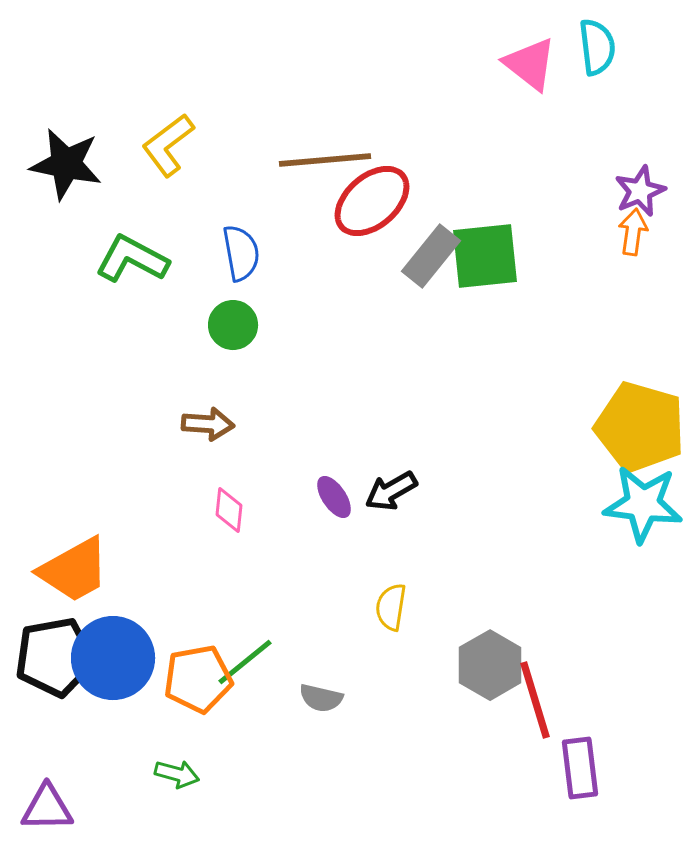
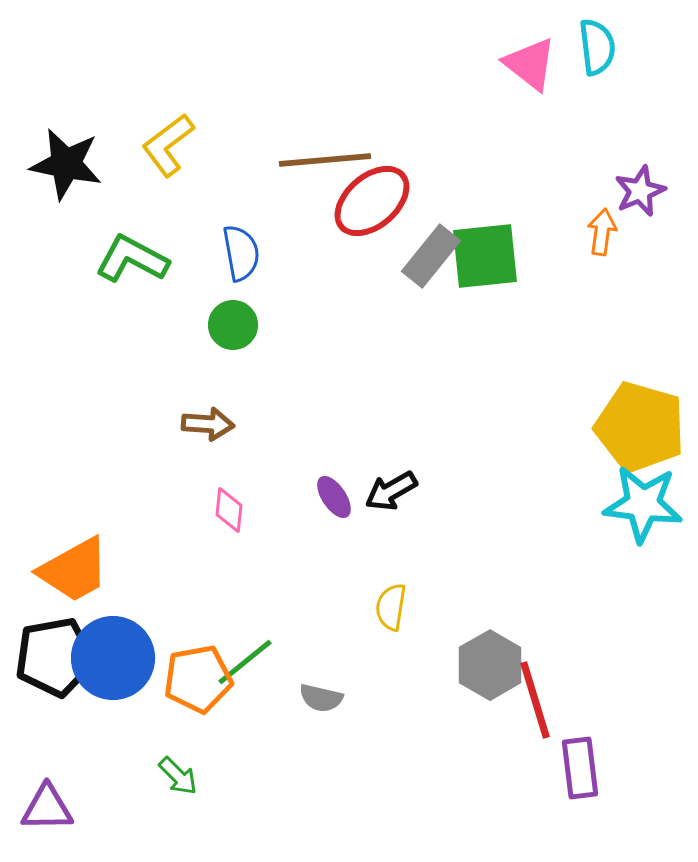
orange arrow: moved 31 px left
green arrow: moved 1 px right, 2 px down; rotated 30 degrees clockwise
